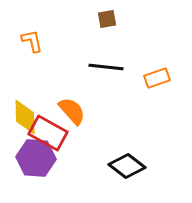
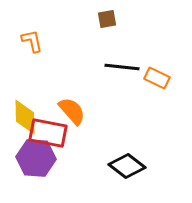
black line: moved 16 px right
orange rectangle: rotated 45 degrees clockwise
red rectangle: rotated 18 degrees counterclockwise
